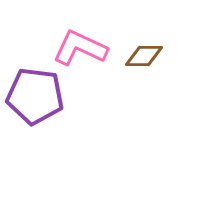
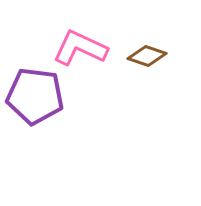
brown diamond: moved 3 px right; rotated 18 degrees clockwise
